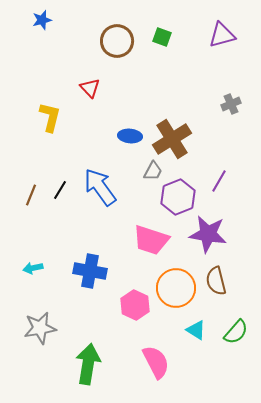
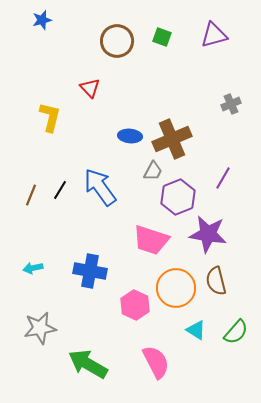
purple triangle: moved 8 px left
brown cross: rotated 9 degrees clockwise
purple line: moved 4 px right, 3 px up
green arrow: rotated 69 degrees counterclockwise
